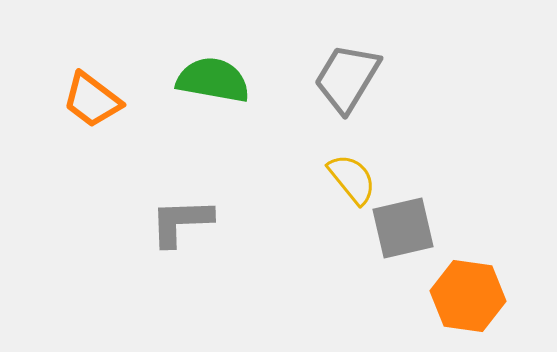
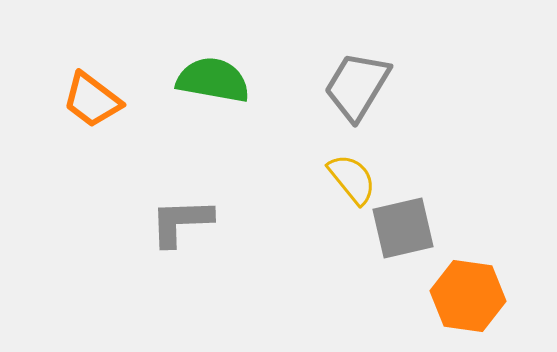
gray trapezoid: moved 10 px right, 8 px down
